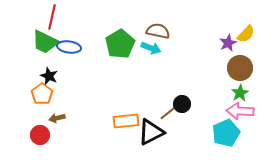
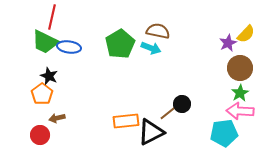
cyan pentagon: moved 2 px left; rotated 16 degrees clockwise
